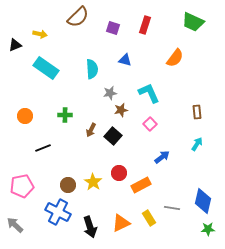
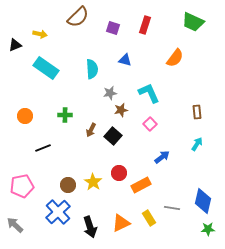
blue cross: rotated 20 degrees clockwise
